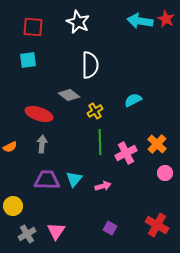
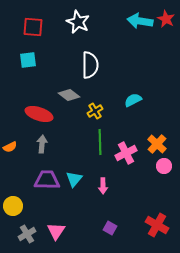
pink circle: moved 1 px left, 7 px up
pink arrow: rotated 105 degrees clockwise
